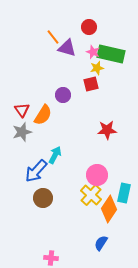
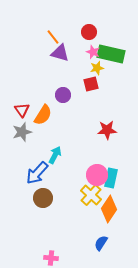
red circle: moved 5 px down
purple triangle: moved 7 px left, 5 px down
blue arrow: moved 1 px right, 2 px down
cyan rectangle: moved 13 px left, 15 px up
